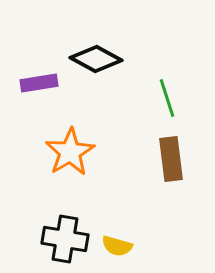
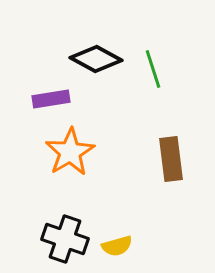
purple rectangle: moved 12 px right, 16 px down
green line: moved 14 px left, 29 px up
black cross: rotated 9 degrees clockwise
yellow semicircle: rotated 32 degrees counterclockwise
